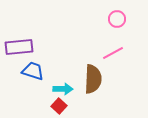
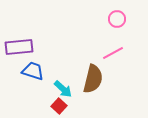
brown semicircle: rotated 12 degrees clockwise
cyan arrow: rotated 42 degrees clockwise
